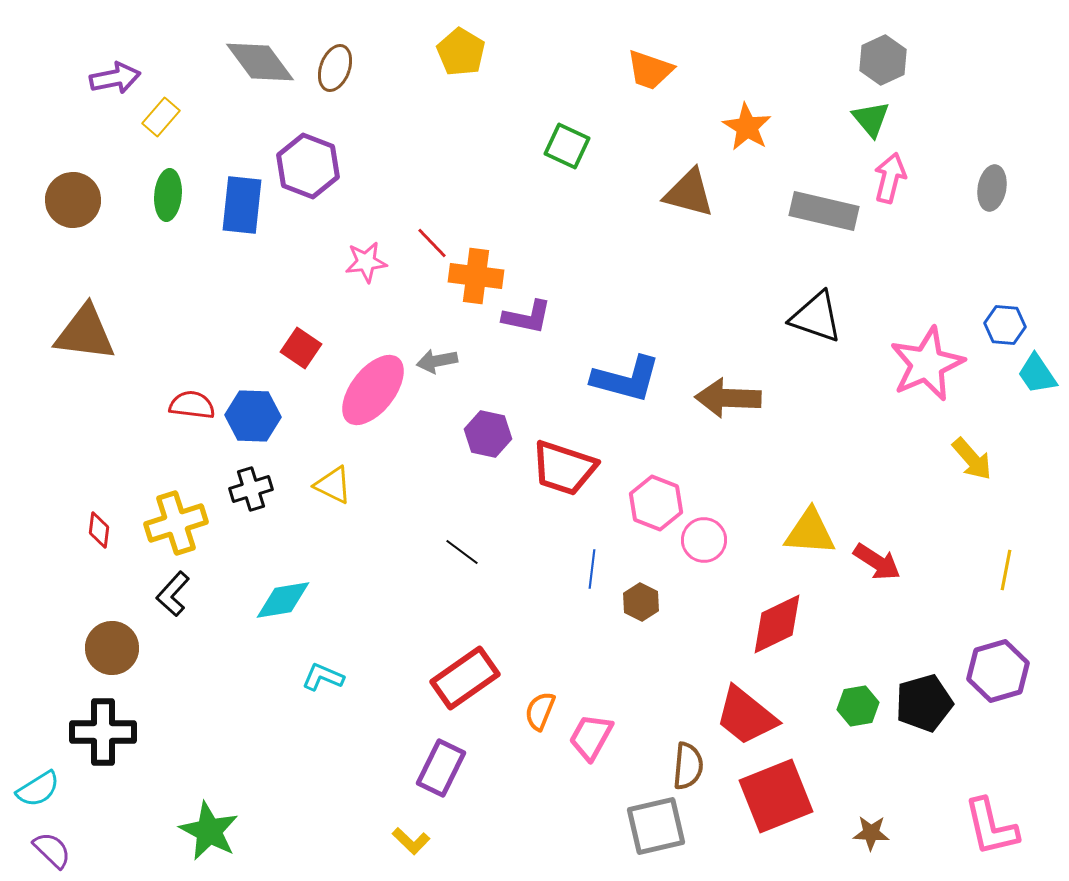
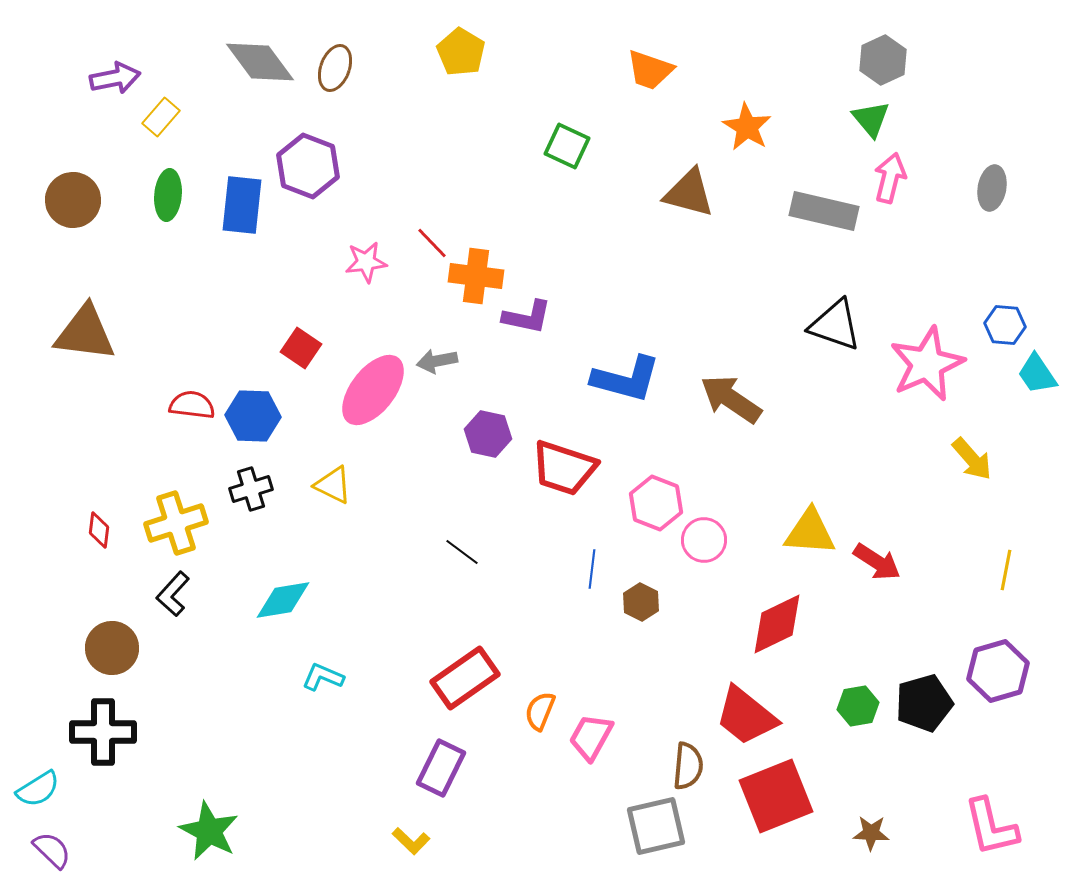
black triangle at (816, 317): moved 19 px right, 8 px down
brown arrow at (728, 398): moved 3 px right, 1 px down; rotated 32 degrees clockwise
